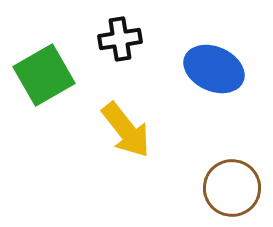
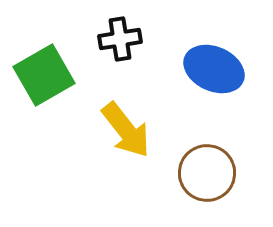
brown circle: moved 25 px left, 15 px up
